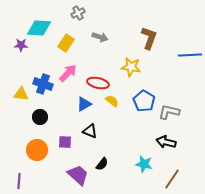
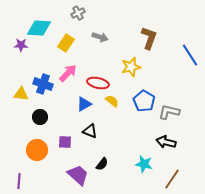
blue line: rotated 60 degrees clockwise
yellow star: rotated 24 degrees counterclockwise
